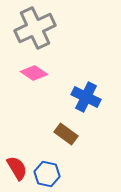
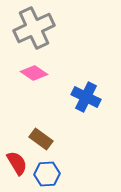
gray cross: moved 1 px left
brown rectangle: moved 25 px left, 5 px down
red semicircle: moved 5 px up
blue hexagon: rotated 15 degrees counterclockwise
